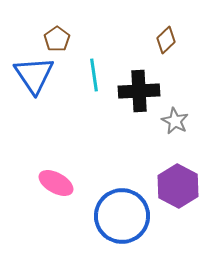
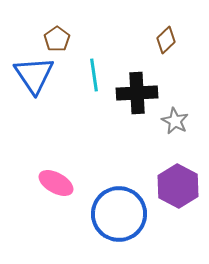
black cross: moved 2 px left, 2 px down
blue circle: moved 3 px left, 2 px up
